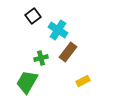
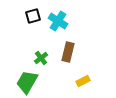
black square: rotated 21 degrees clockwise
cyan cross: moved 9 px up
brown rectangle: rotated 24 degrees counterclockwise
green cross: rotated 24 degrees counterclockwise
